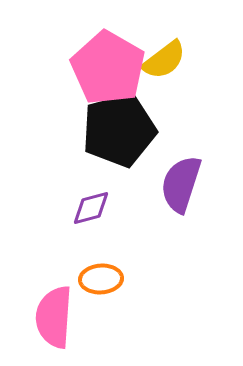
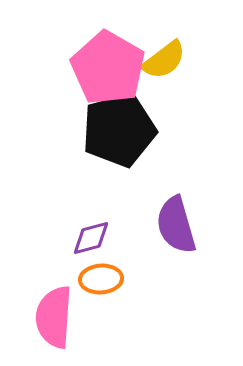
purple semicircle: moved 5 px left, 41 px down; rotated 34 degrees counterclockwise
purple diamond: moved 30 px down
